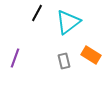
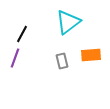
black line: moved 15 px left, 21 px down
orange rectangle: rotated 36 degrees counterclockwise
gray rectangle: moved 2 px left
